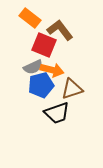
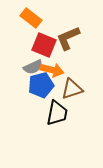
orange rectangle: moved 1 px right
brown L-shape: moved 8 px right, 8 px down; rotated 76 degrees counterclockwise
black trapezoid: rotated 60 degrees counterclockwise
